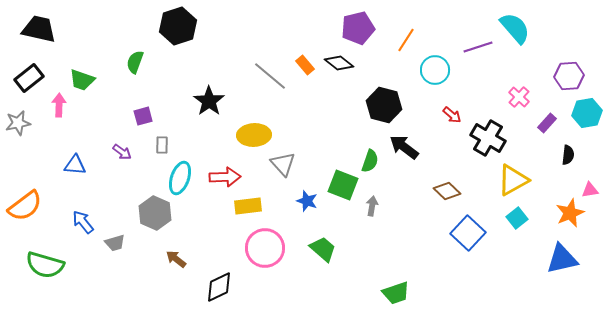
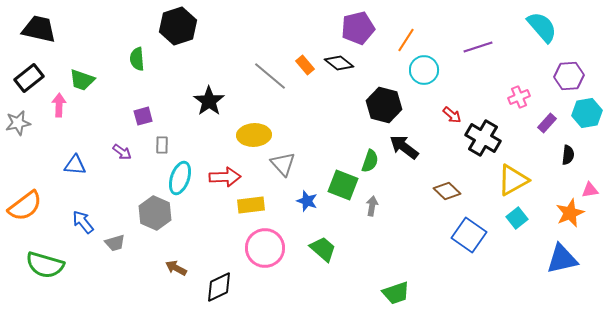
cyan semicircle at (515, 28): moved 27 px right, 1 px up
green semicircle at (135, 62): moved 2 px right, 3 px up; rotated 25 degrees counterclockwise
cyan circle at (435, 70): moved 11 px left
pink cross at (519, 97): rotated 25 degrees clockwise
black cross at (488, 138): moved 5 px left
yellow rectangle at (248, 206): moved 3 px right, 1 px up
blue square at (468, 233): moved 1 px right, 2 px down; rotated 8 degrees counterclockwise
brown arrow at (176, 259): moved 9 px down; rotated 10 degrees counterclockwise
